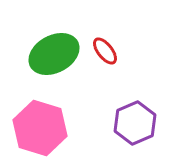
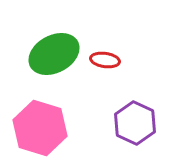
red ellipse: moved 9 px down; rotated 44 degrees counterclockwise
purple hexagon: rotated 12 degrees counterclockwise
